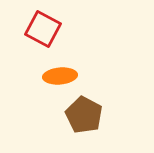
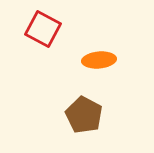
orange ellipse: moved 39 px right, 16 px up
